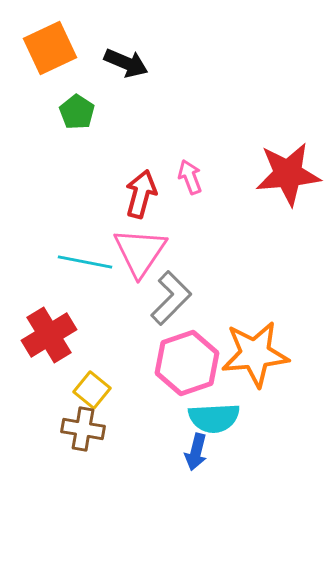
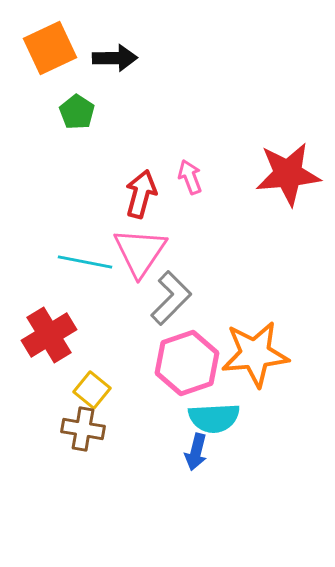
black arrow: moved 11 px left, 5 px up; rotated 24 degrees counterclockwise
